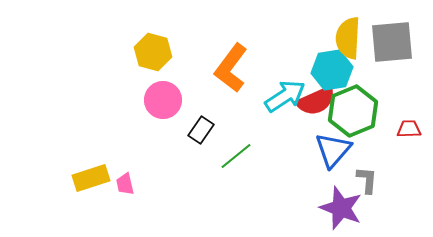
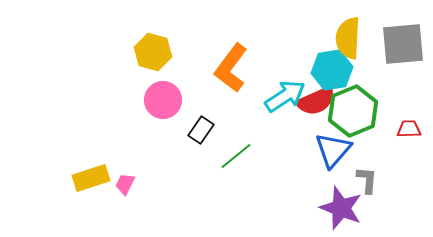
gray square: moved 11 px right, 2 px down
pink trapezoid: rotated 40 degrees clockwise
